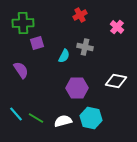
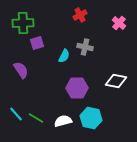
pink cross: moved 2 px right, 4 px up
